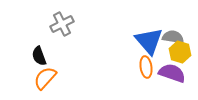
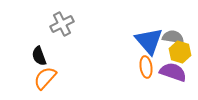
purple semicircle: moved 1 px right, 1 px up
